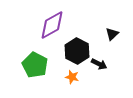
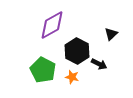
black triangle: moved 1 px left
green pentagon: moved 8 px right, 5 px down
